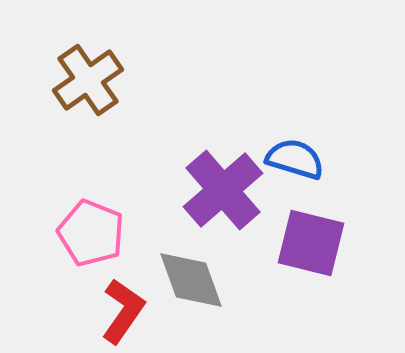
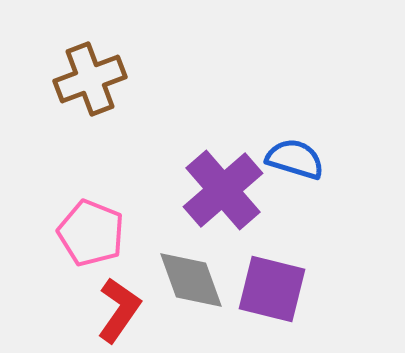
brown cross: moved 2 px right, 1 px up; rotated 14 degrees clockwise
purple square: moved 39 px left, 46 px down
red L-shape: moved 4 px left, 1 px up
